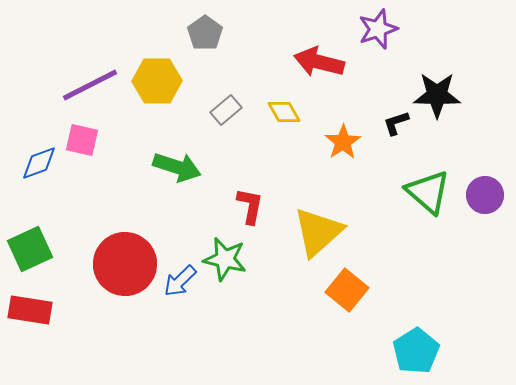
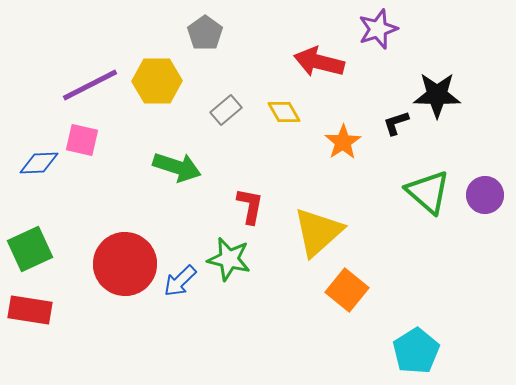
blue diamond: rotated 18 degrees clockwise
green star: moved 4 px right
